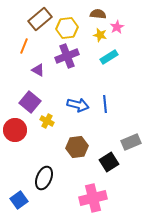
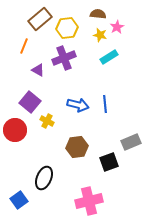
purple cross: moved 3 px left, 2 px down
black square: rotated 12 degrees clockwise
pink cross: moved 4 px left, 3 px down
